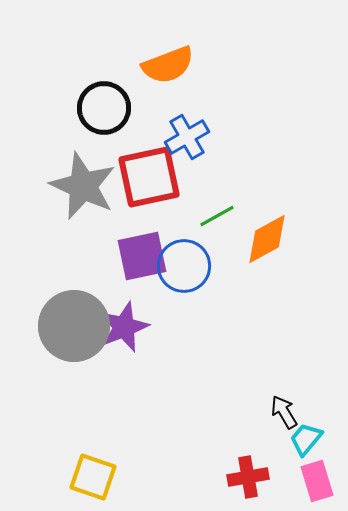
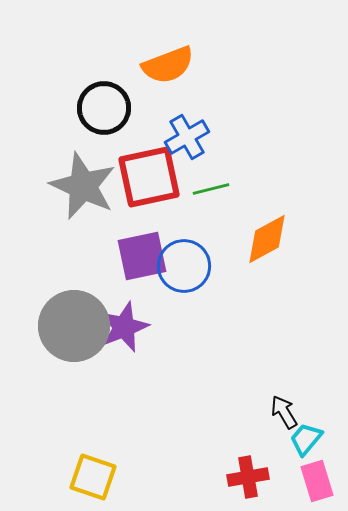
green line: moved 6 px left, 27 px up; rotated 15 degrees clockwise
